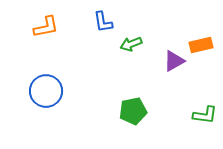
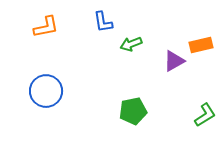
green L-shape: rotated 40 degrees counterclockwise
